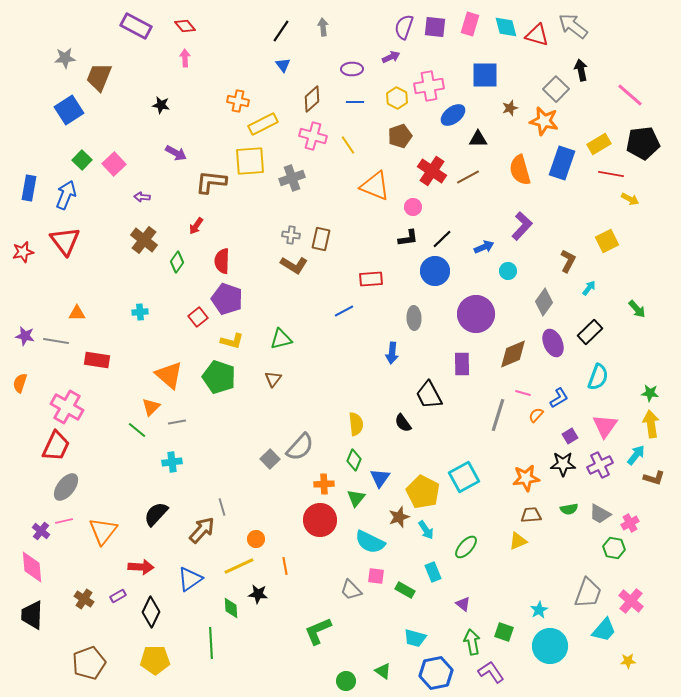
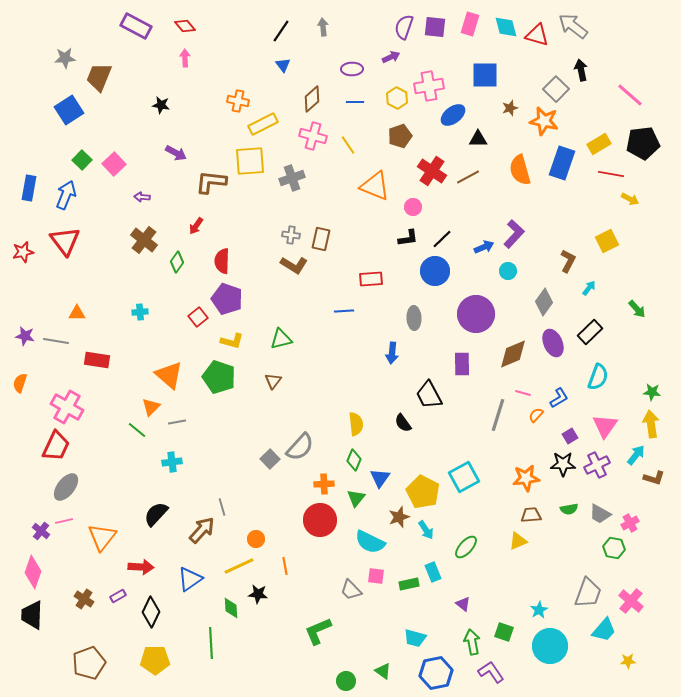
purple L-shape at (522, 226): moved 8 px left, 8 px down
blue line at (344, 311): rotated 24 degrees clockwise
brown triangle at (273, 379): moved 2 px down
green star at (650, 393): moved 2 px right, 1 px up
purple cross at (600, 465): moved 3 px left
orange triangle at (103, 531): moved 1 px left, 6 px down
pink diamond at (32, 567): moved 1 px right, 5 px down; rotated 24 degrees clockwise
green rectangle at (405, 590): moved 4 px right, 6 px up; rotated 42 degrees counterclockwise
